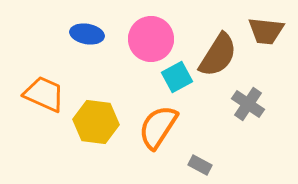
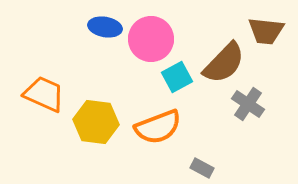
blue ellipse: moved 18 px right, 7 px up
brown semicircle: moved 6 px right, 8 px down; rotated 12 degrees clockwise
orange semicircle: rotated 144 degrees counterclockwise
gray rectangle: moved 2 px right, 3 px down
